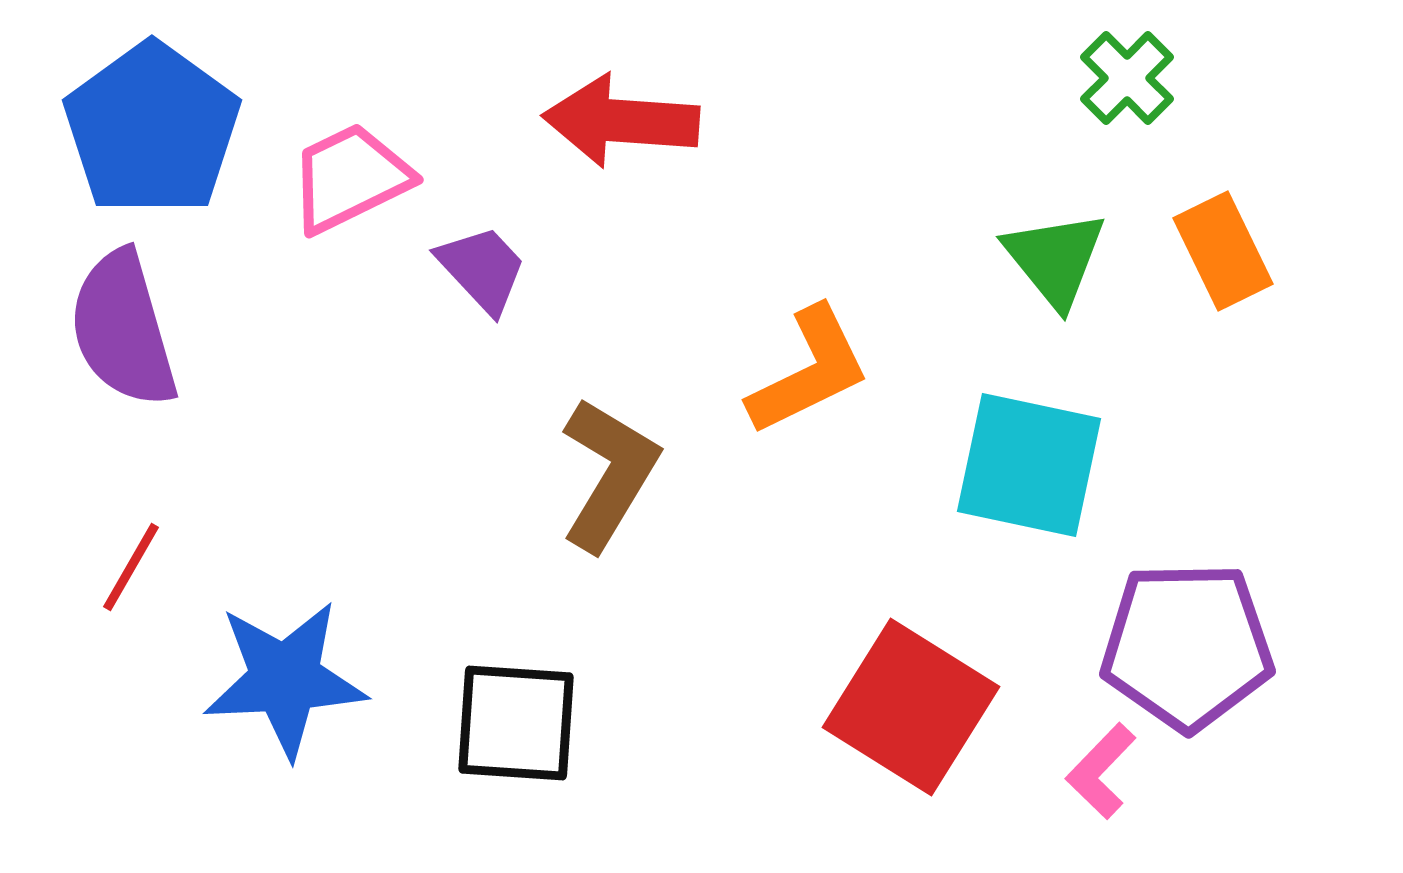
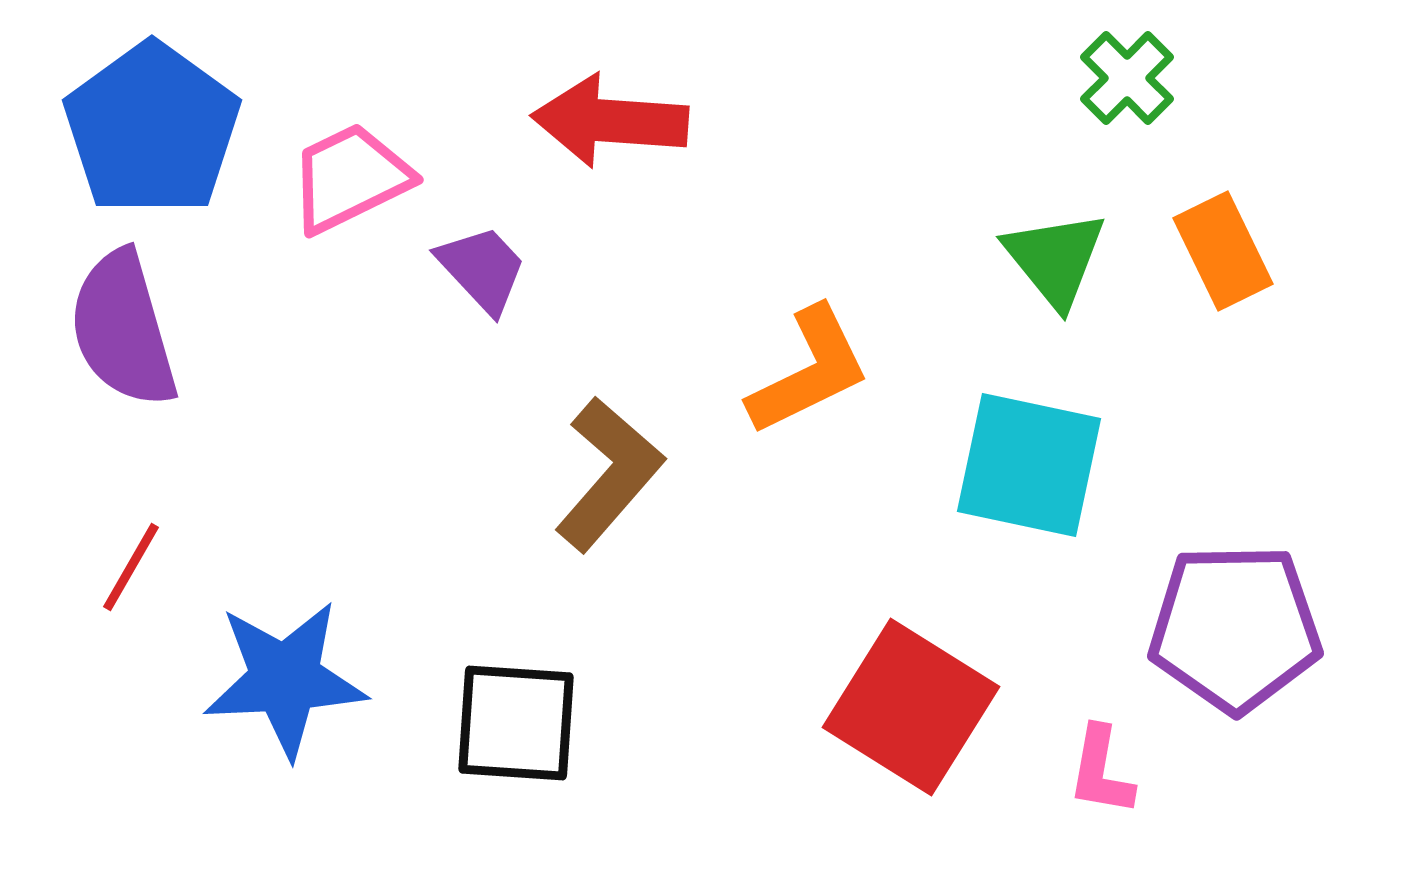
red arrow: moved 11 px left
brown L-shape: rotated 10 degrees clockwise
purple pentagon: moved 48 px right, 18 px up
pink L-shape: rotated 34 degrees counterclockwise
